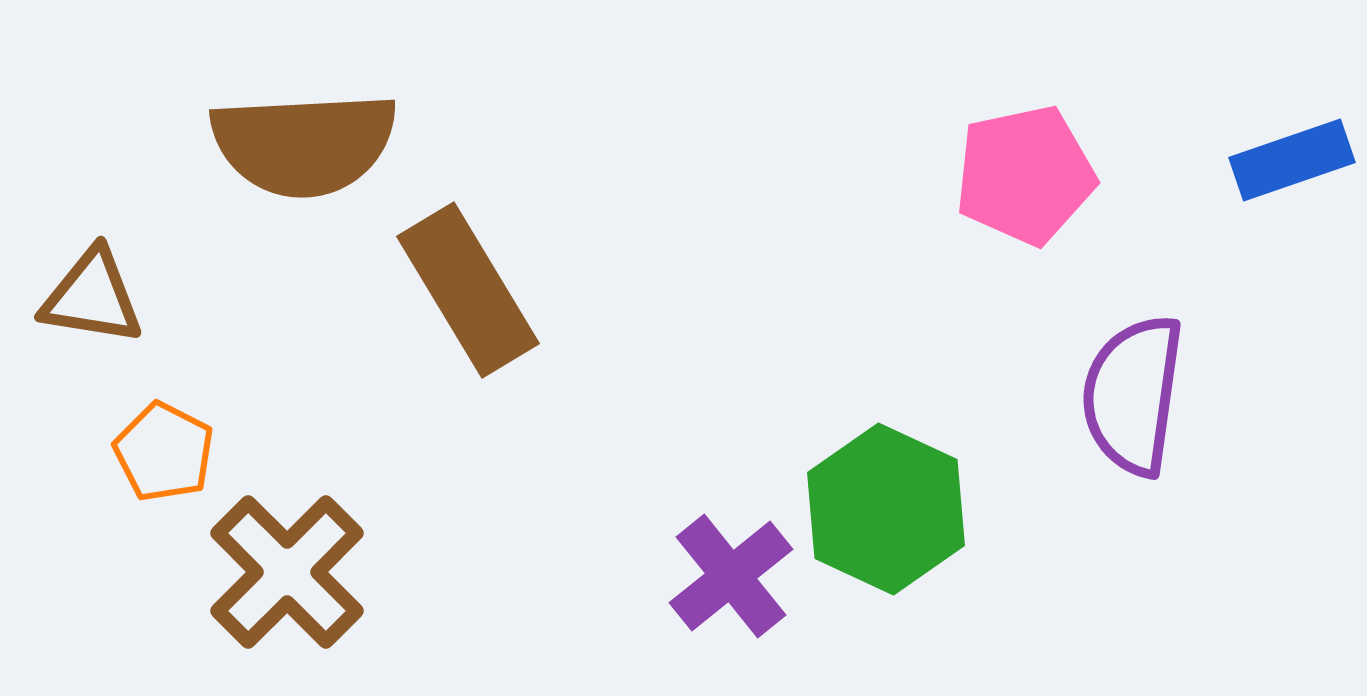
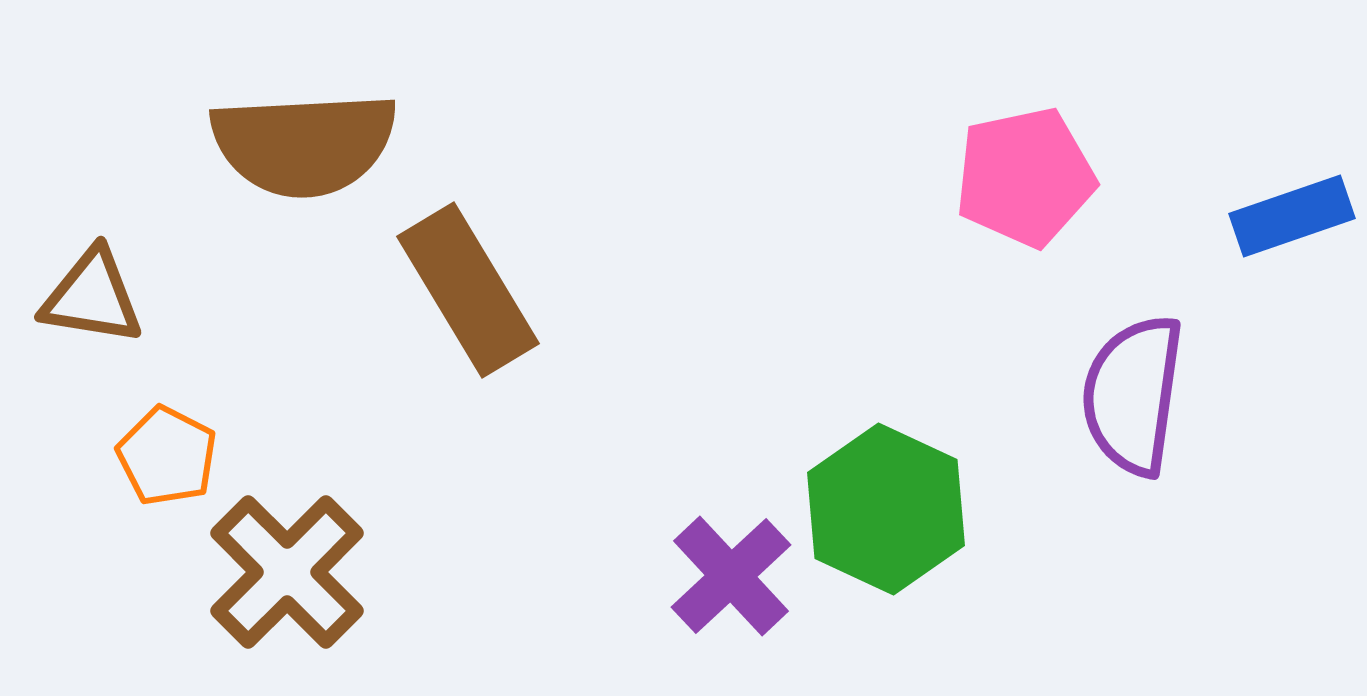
blue rectangle: moved 56 px down
pink pentagon: moved 2 px down
orange pentagon: moved 3 px right, 4 px down
purple cross: rotated 4 degrees counterclockwise
